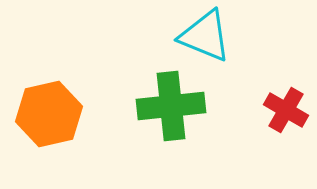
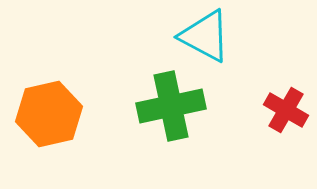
cyan triangle: rotated 6 degrees clockwise
green cross: rotated 6 degrees counterclockwise
